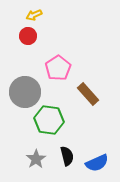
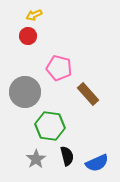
pink pentagon: moved 1 px right; rotated 25 degrees counterclockwise
green hexagon: moved 1 px right, 6 px down
